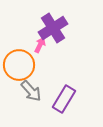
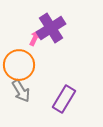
purple cross: moved 2 px left
pink arrow: moved 5 px left, 7 px up
gray arrow: moved 10 px left; rotated 10 degrees clockwise
